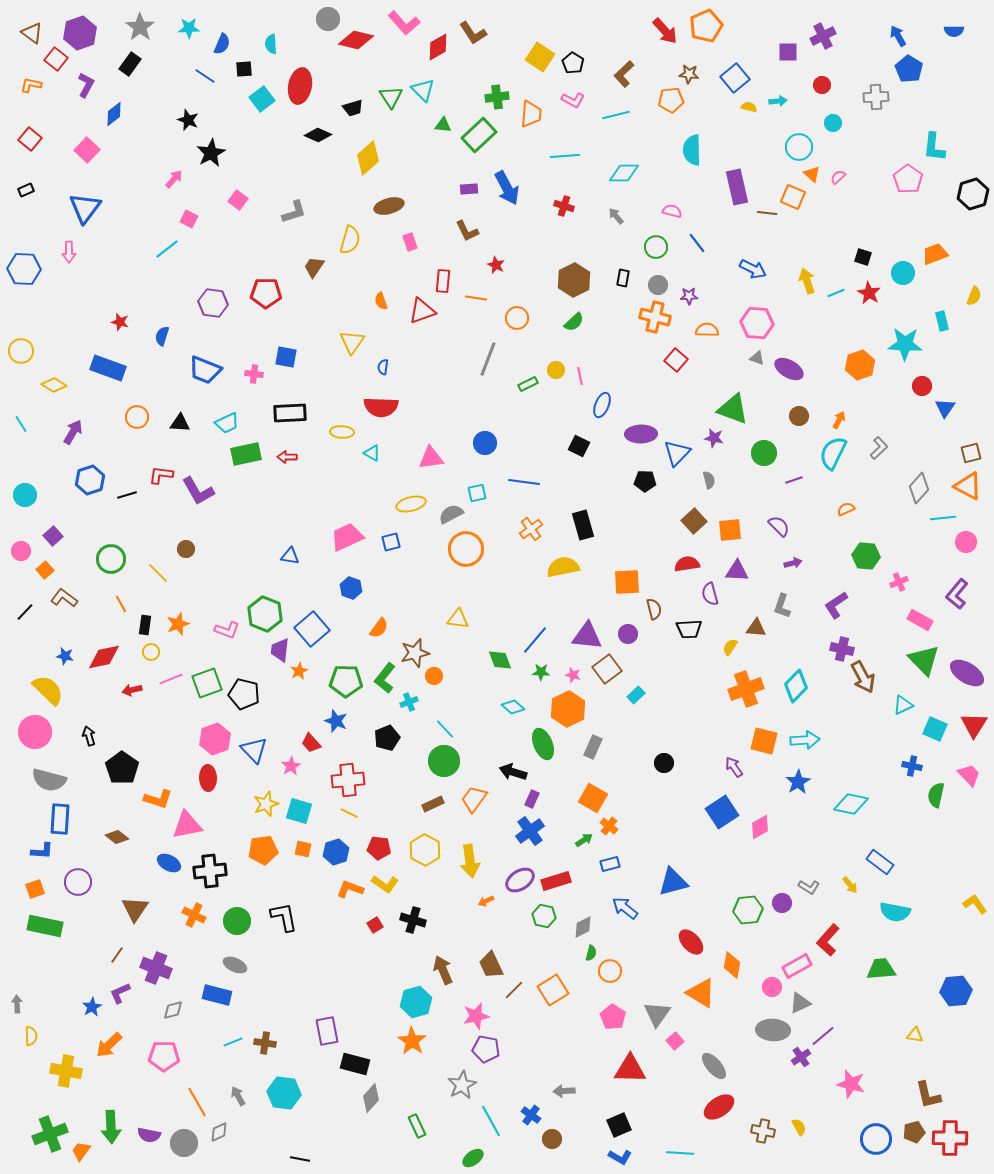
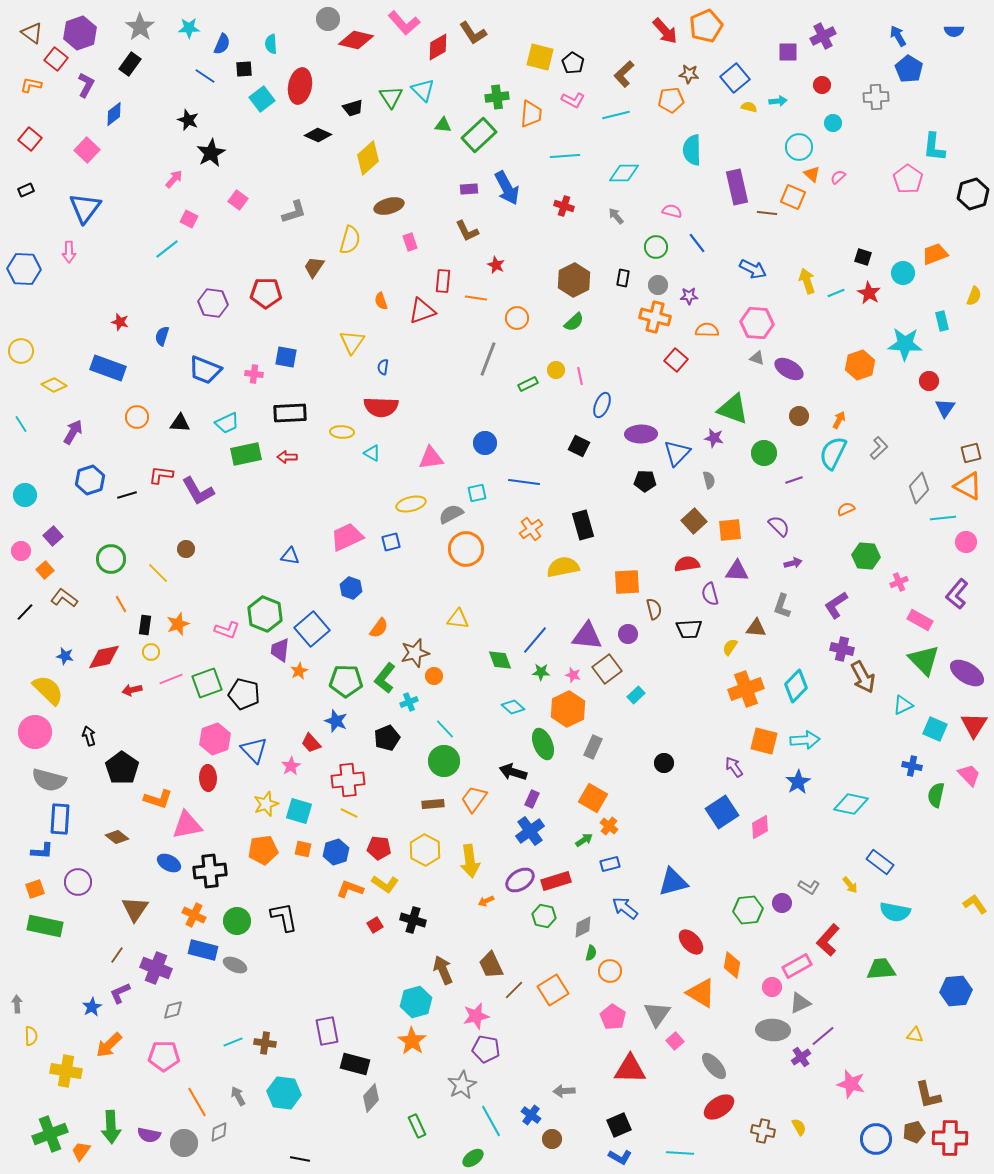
yellow square at (540, 57): rotated 20 degrees counterclockwise
red circle at (922, 386): moved 7 px right, 5 px up
brown rectangle at (433, 804): rotated 20 degrees clockwise
blue rectangle at (217, 995): moved 14 px left, 45 px up
